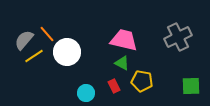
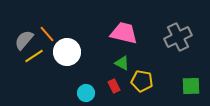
pink trapezoid: moved 7 px up
